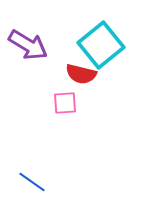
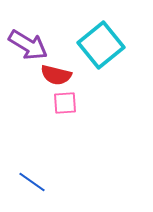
red semicircle: moved 25 px left, 1 px down
